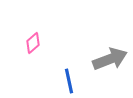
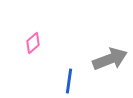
blue line: rotated 20 degrees clockwise
